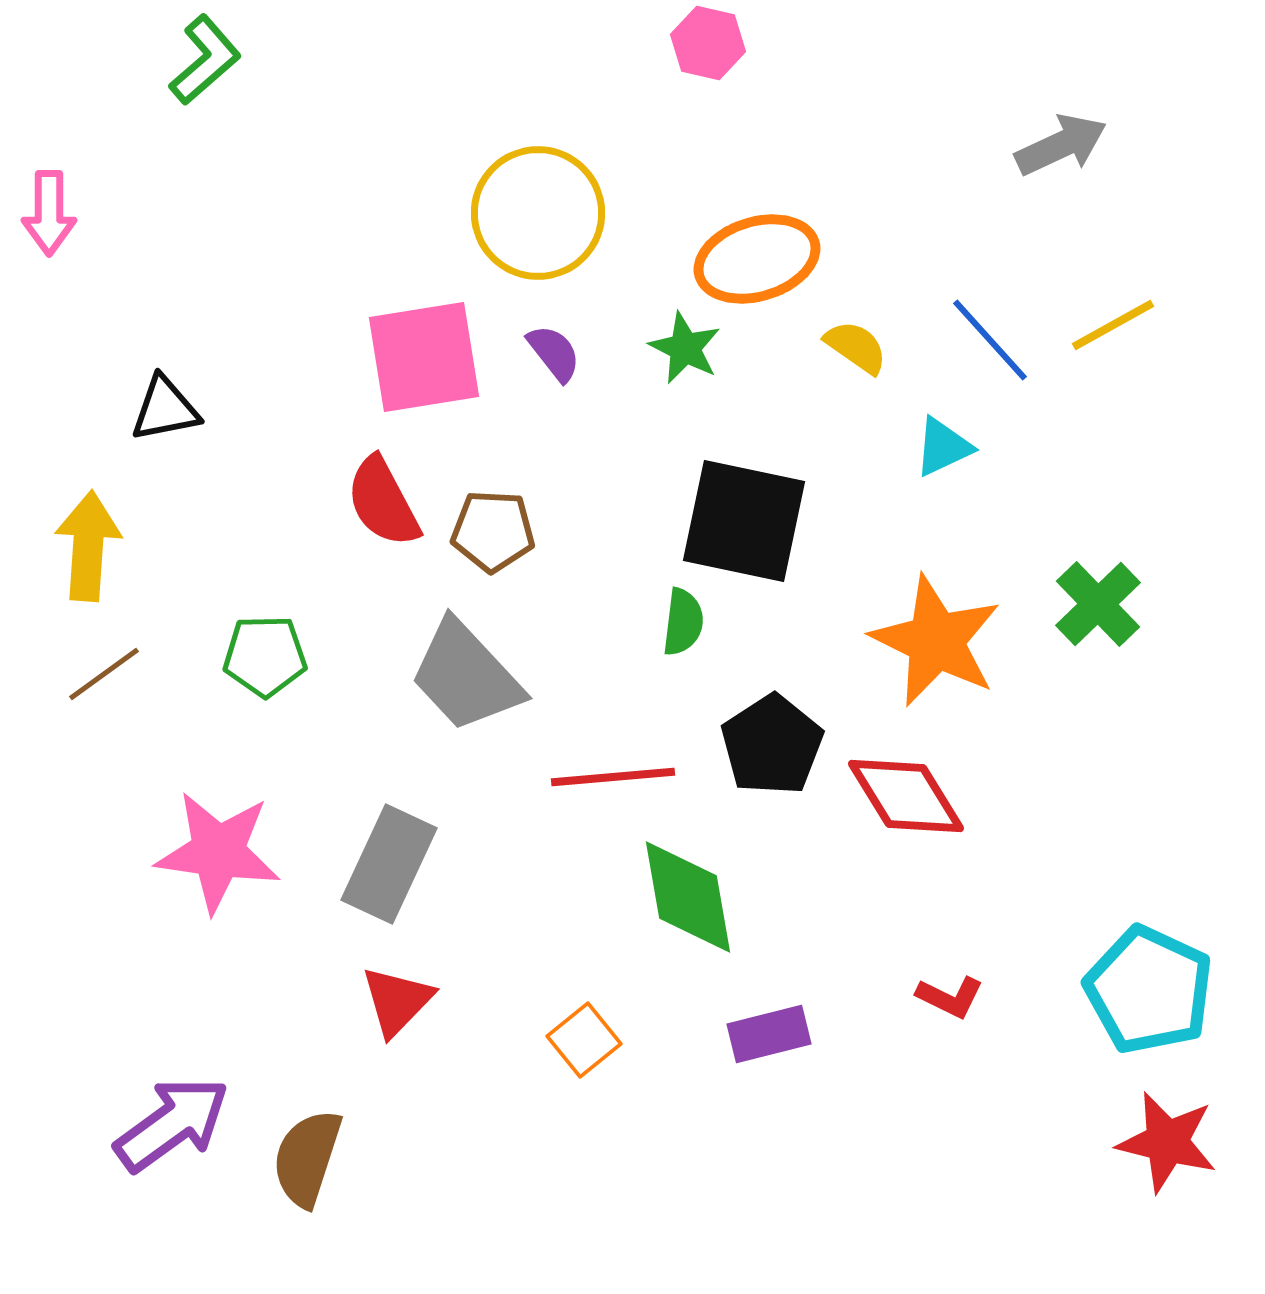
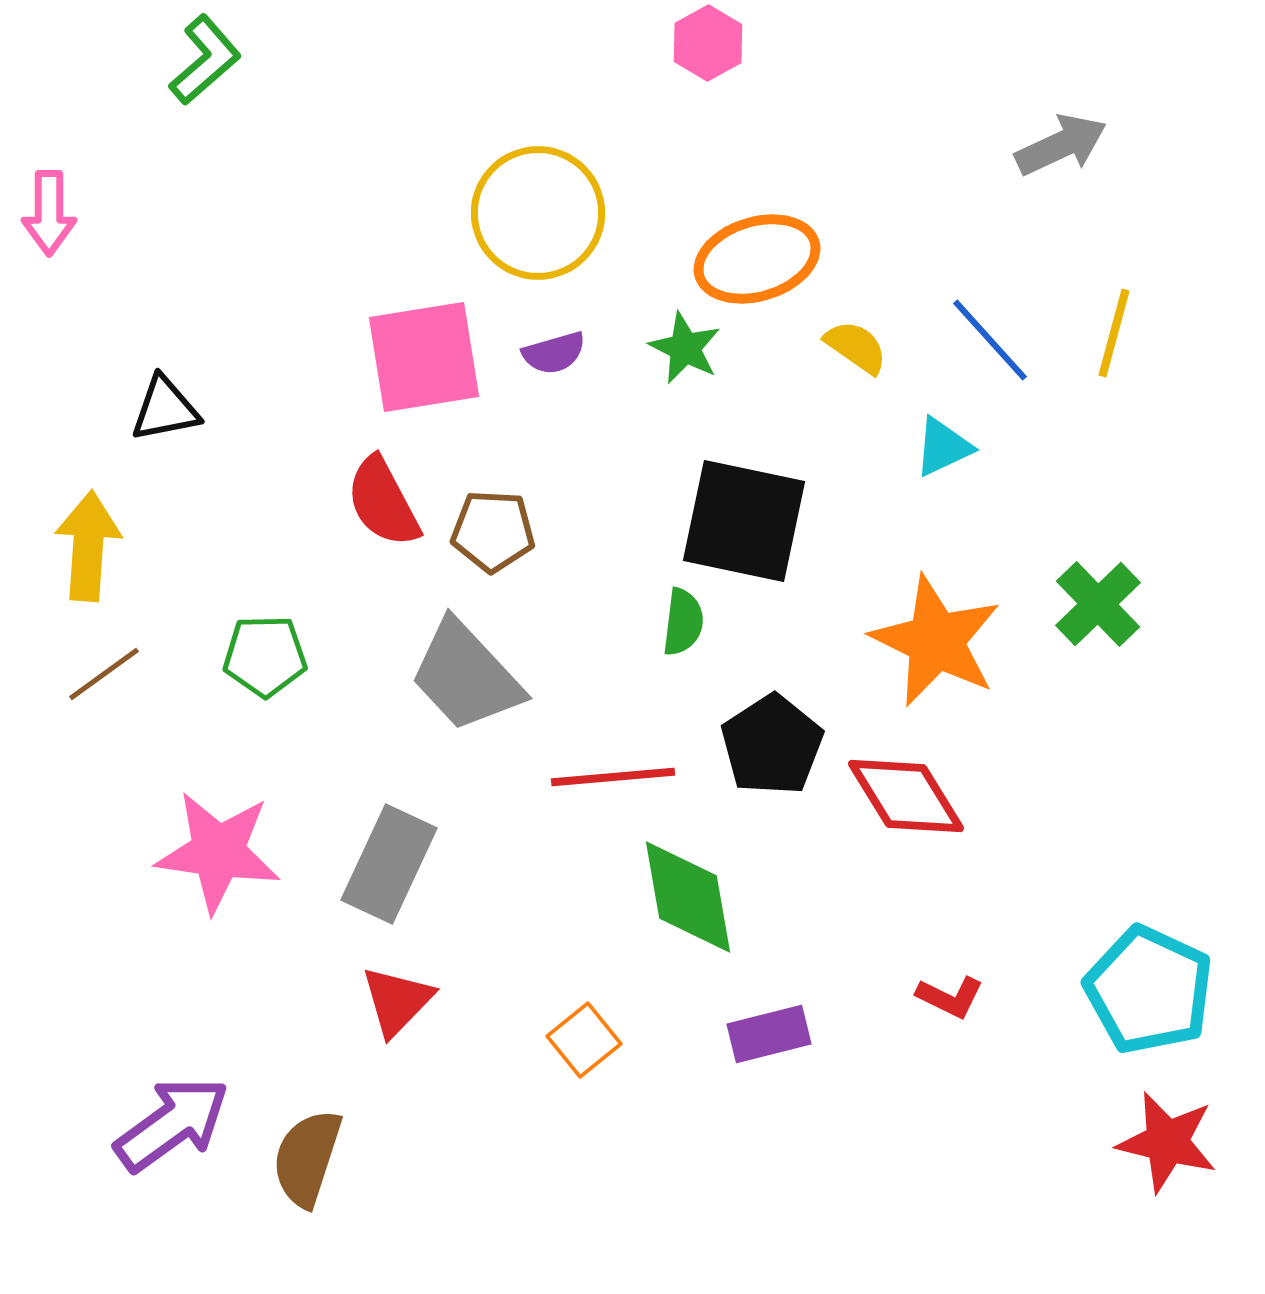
pink hexagon: rotated 18 degrees clockwise
yellow line: moved 1 px right, 8 px down; rotated 46 degrees counterclockwise
purple semicircle: rotated 112 degrees clockwise
